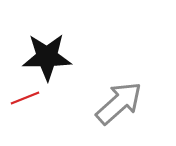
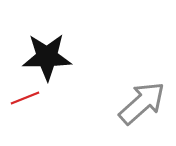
gray arrow: moved 23 px right
